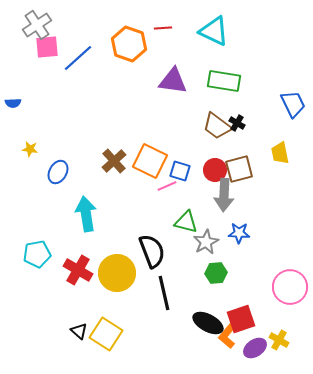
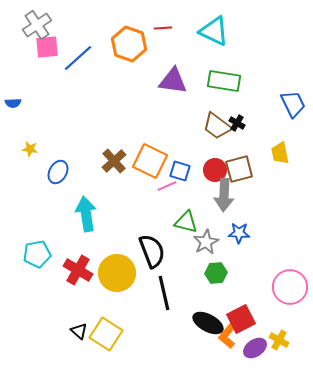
red square: rotated 8 degrees counterclockwise
